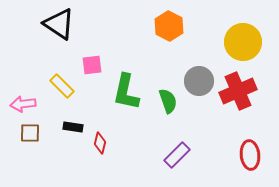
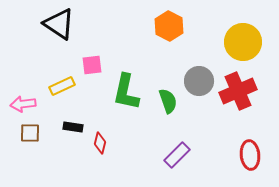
yellow rectangle: rotated 70 degrees counterclockwise
